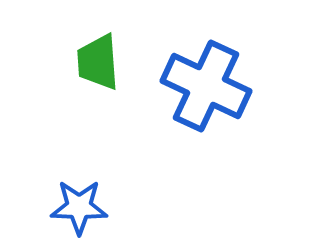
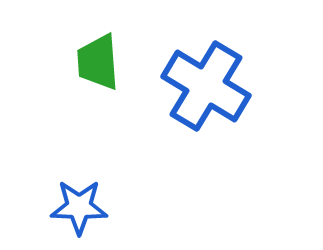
blue cross: rotated 6 degrees clockwise
